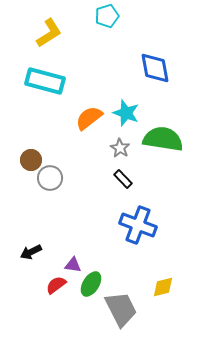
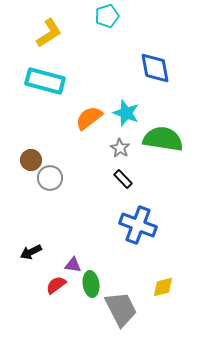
green ellipse: rotated 40 degrees counterclockwise
